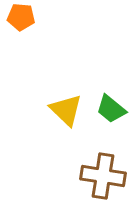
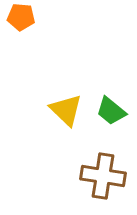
green trapezoid: moved 2 px down
